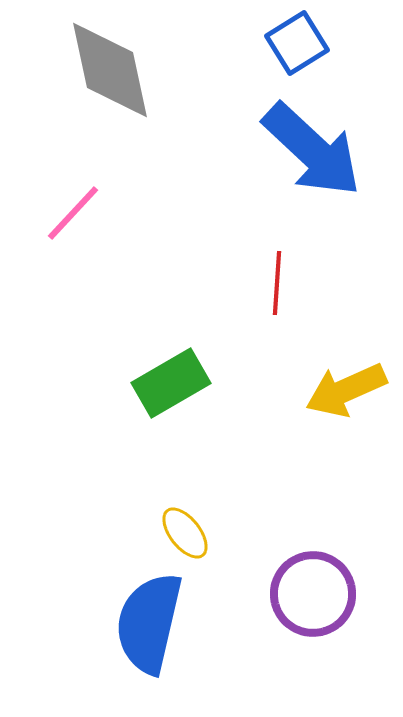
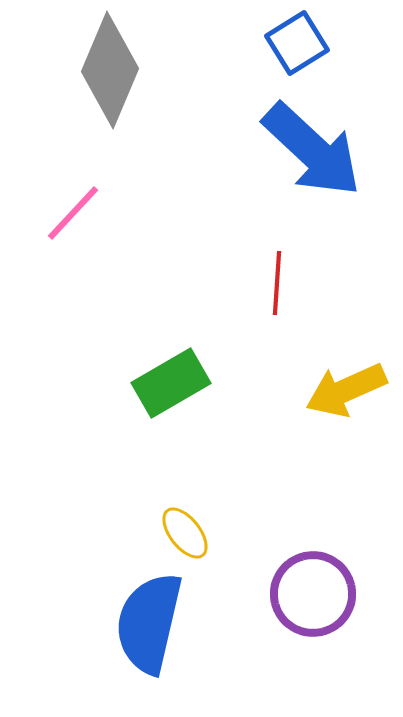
gray diamond: rotated 35 degrees clockwise
